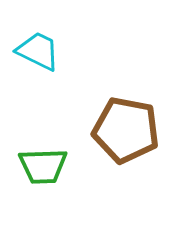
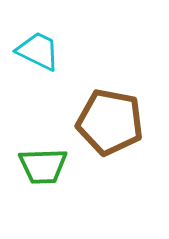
brown pentagon: moved 16 px left, 8 px up
